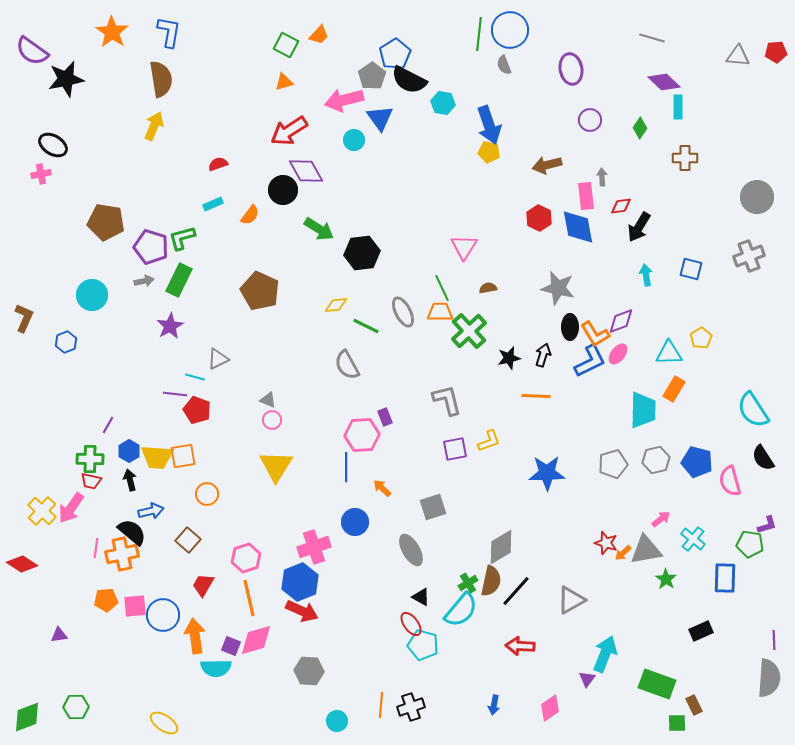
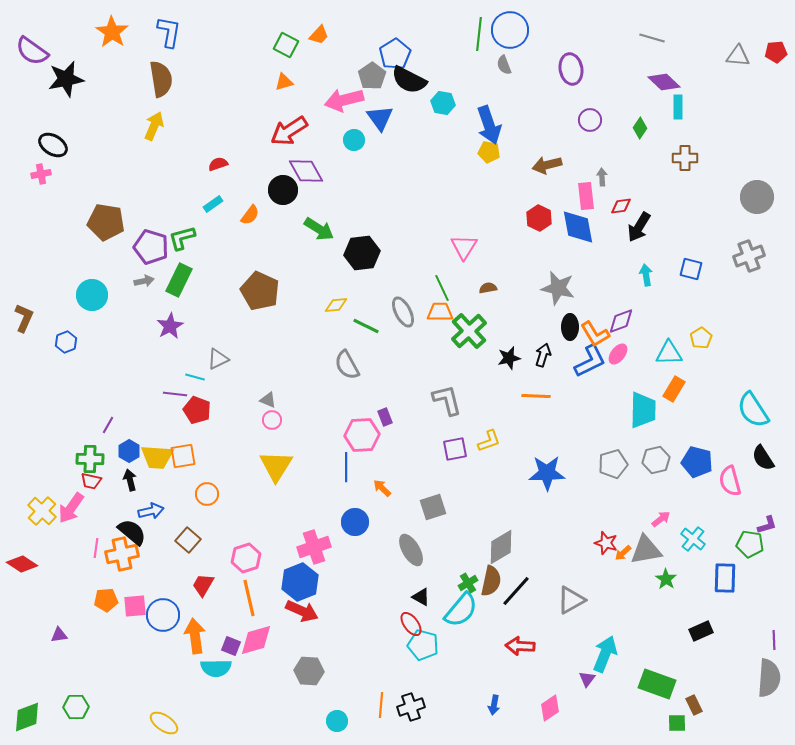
cyan rectangle at (213, 204): rotated 12 degrees counterclockwise
